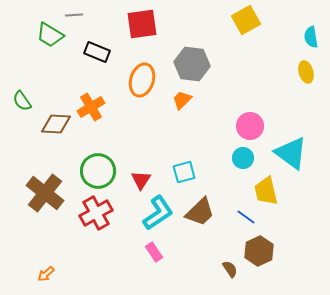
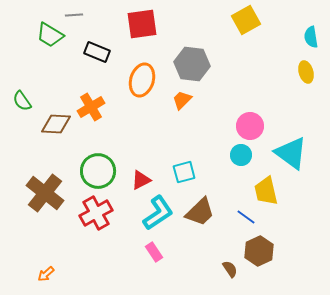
cyan circle: moved 2 px left, 3 px up
red triangle: rotated 30 degrees clockwise
